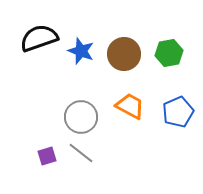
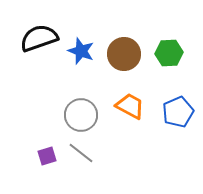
green hexagon: rotated 8 degrees clockwise
gray circle: moved 2 px up
